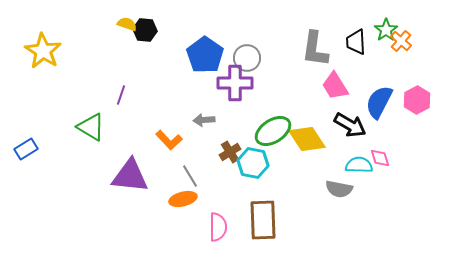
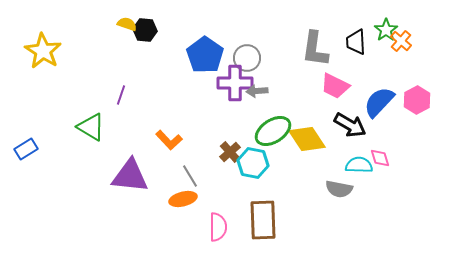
pink trapezoid: rotated 32 degrees counterclockwise
blue semicircle: rotated 16 degrees clockwise
gray arrow: moved 53 px right, 29 px up
brown cross: rotated 10 degrees counterclockwise
